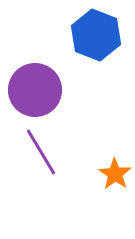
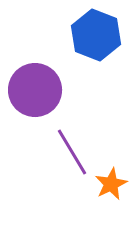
purple line: moved 31 px right
orange star: moved 4 px left, 10 px down; rotated 12 degrees clockwise
